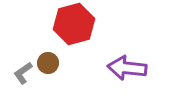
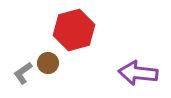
red hexagon: moved 6 px down
purple arrow: moved 11 px right, 5 px down
